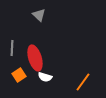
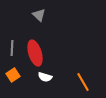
red ellipse: moved 5 px up
orange square: moved 6 px left
orange line: rotated 66 degrees counterclockwise
